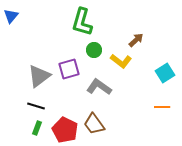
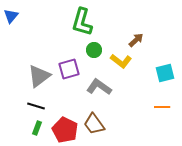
cyan square: rotated 18 degrees clockwise
